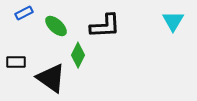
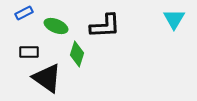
cyan triangle: moved 1 px right, 2 px up
green ellipse: rotated 20 degrees counterclockwise
green diamond: moved 1 px left, 1 px up; rotated 10 degrees counterclockwise
black rectangle: moved 13 px right, 10 px up
black triangle: moved 4 px left
